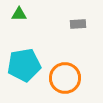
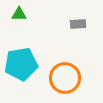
cyan pentagon: moved 3 px left, 1 px up
